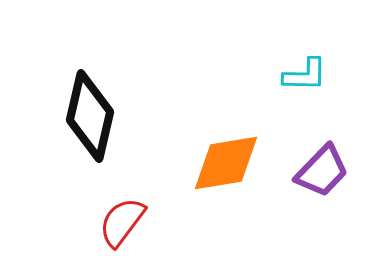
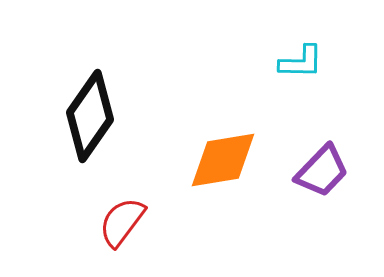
cyan L-shape: moved 4 px left, 13 px up
black diamond: rotated 22 degrees clockwise
orange diamond: moved 3 px left, 3 px up
